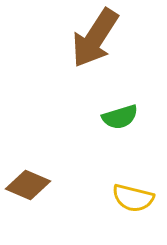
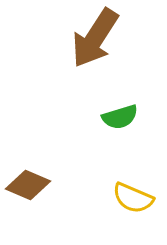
yellow semicircle: rotated 9 degrees clockwise
